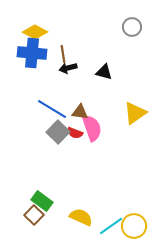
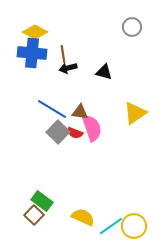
yellow semicircle: moved 2 px right
